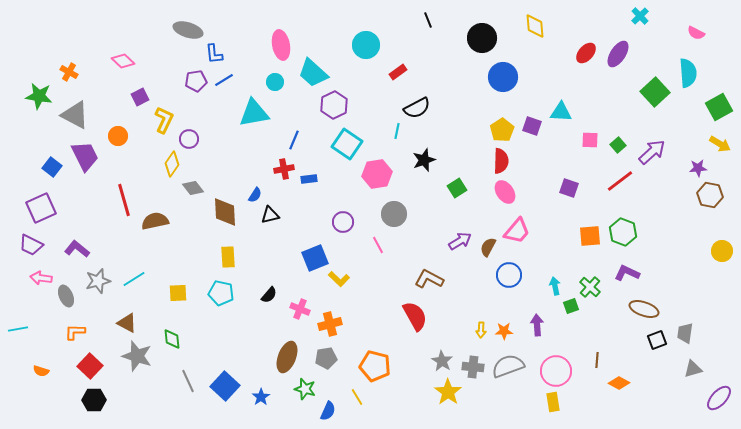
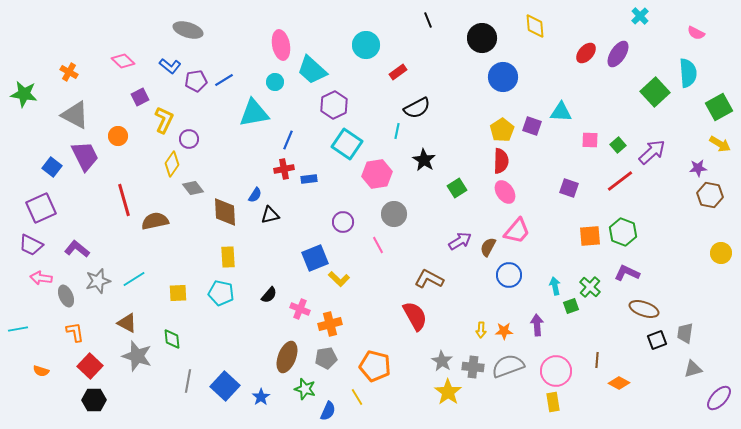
blue L-shape at (214, 54): moved 44 px left, 12 px down; rotated 45 degrees counterclockwise
cyan trapezoid at (313, 73): moved 1 px left, 3 px up
green star at (39, 96): moved 15 px left, 2 px up
blue line at (294, 140): moved 6 px left
black star at (424, 160): rotated 20 degrees counterclockwise
yellow circle at (722, 251): moved 1 px left, 2 px down
orange L-shape at (75, 332): rotated 80 degrees clockwise
gray line at (188, 381): rotated 35 degrees clockwise
